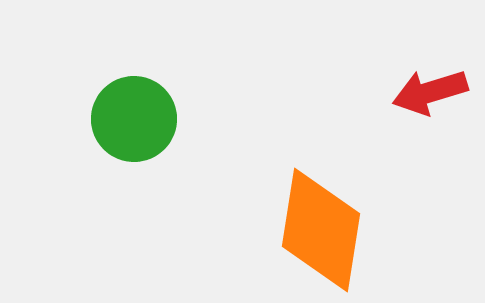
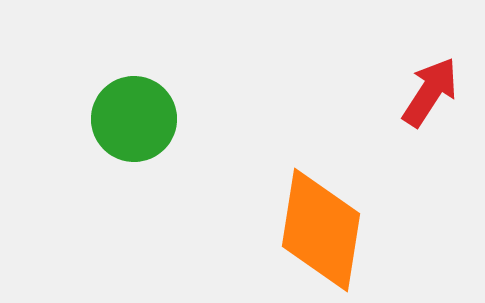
red arrow: rotated 140 degrees clockwise
